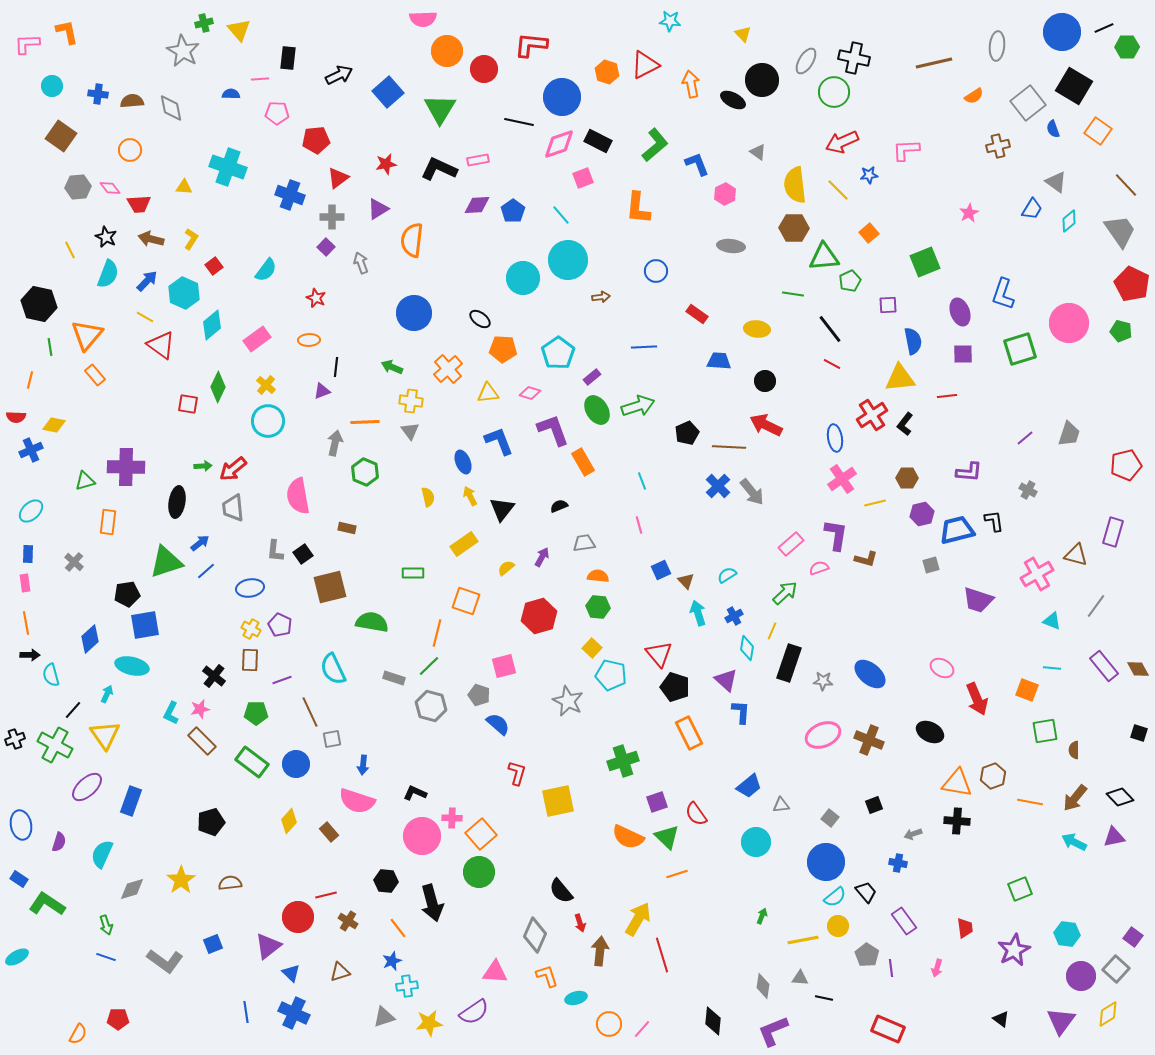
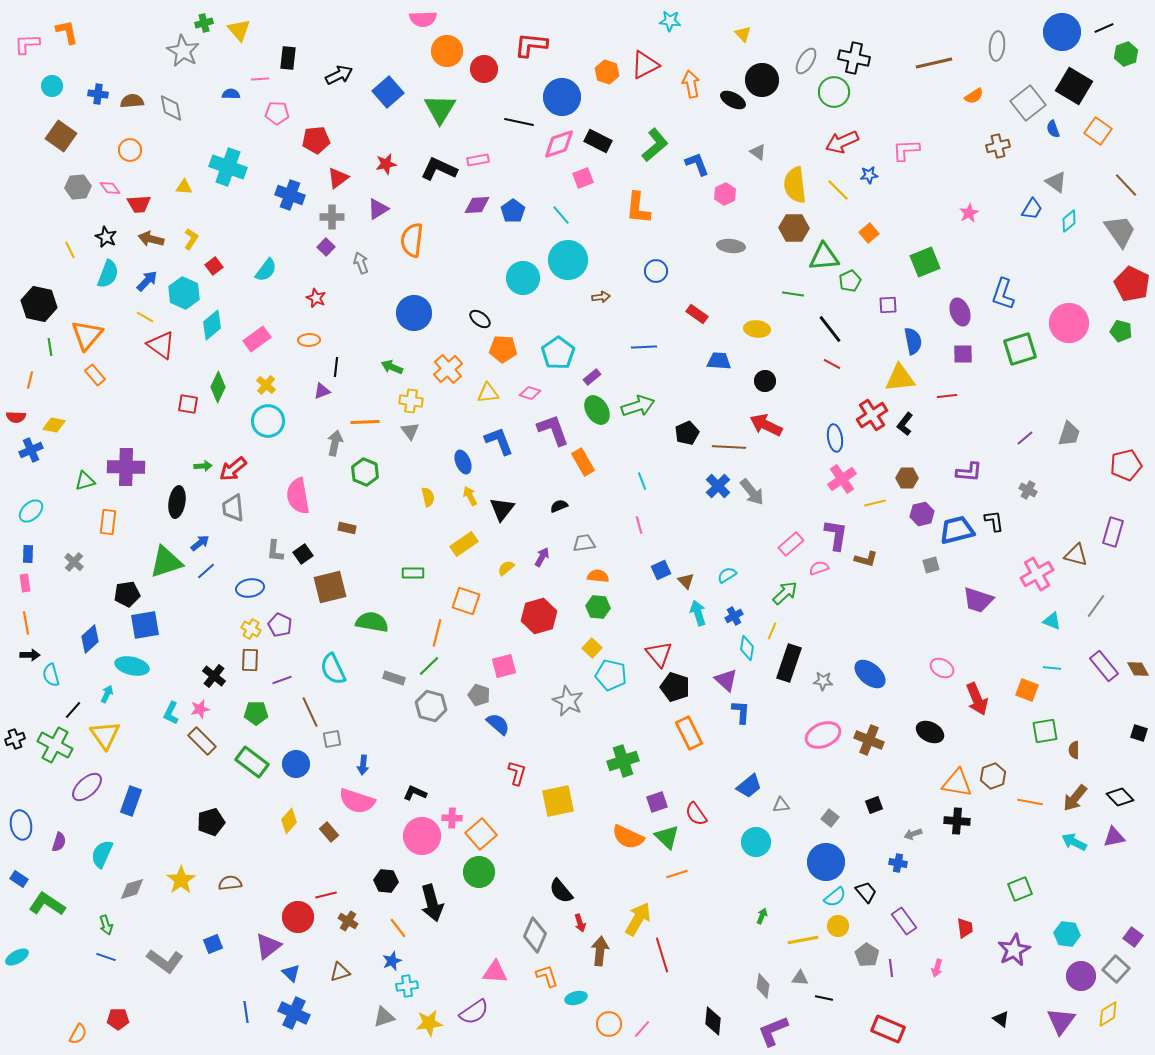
green hexagon at (1127, 47): moved 1 px left, 7 px down; rotated 20 degrees counterclockwise
